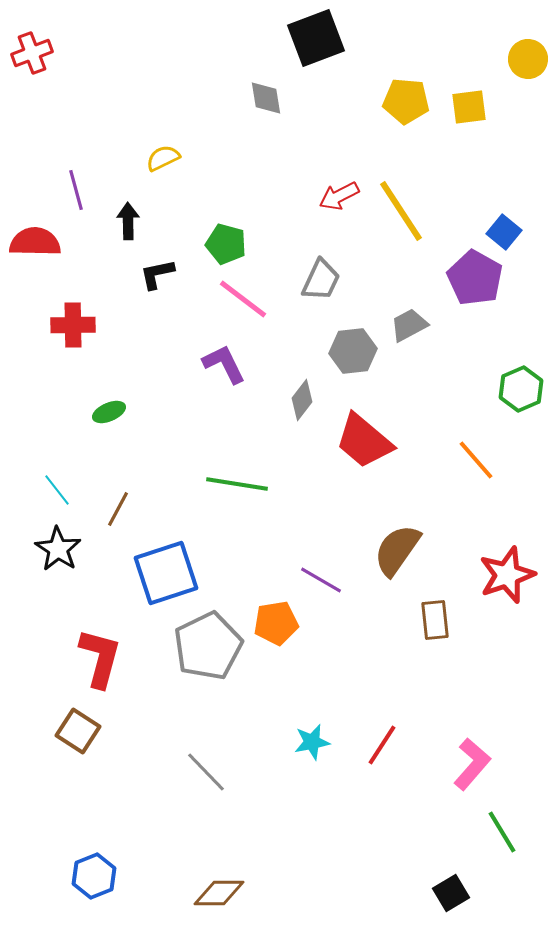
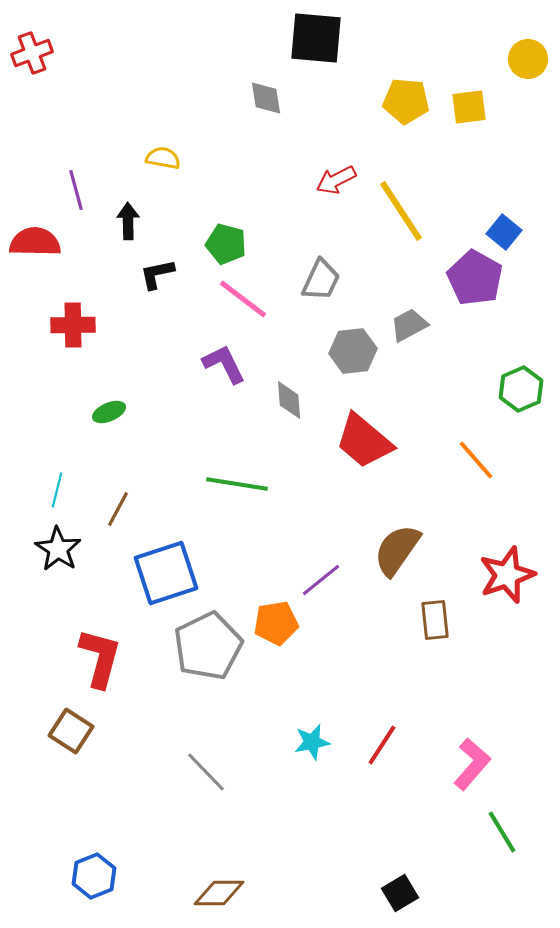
black square at (316, 38): rotated 26 degrees clockwise
yellow semicircle at (163, 158): rotated 36 degrees clockwise
red arrow at (339, 196): moved 3 px left, 16 px up
gray diamond at (302, 400): moved 13 px left; rotated 42 degrees counterclockwise
cyan line at (57, 490): rotated 52 degrees clockwise
purple line at (321, 580): rotated 69 degrees counterclockwise
brown square at (78, 731): moved 7 px left
black square at (451, 893): moved 51 px left
